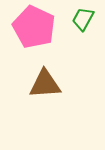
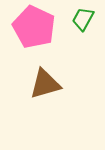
brown triangle: rotated 12 degrees counterclockwise
